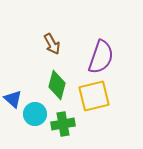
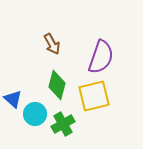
green cross: rotated 20 degrees counterclockwise
